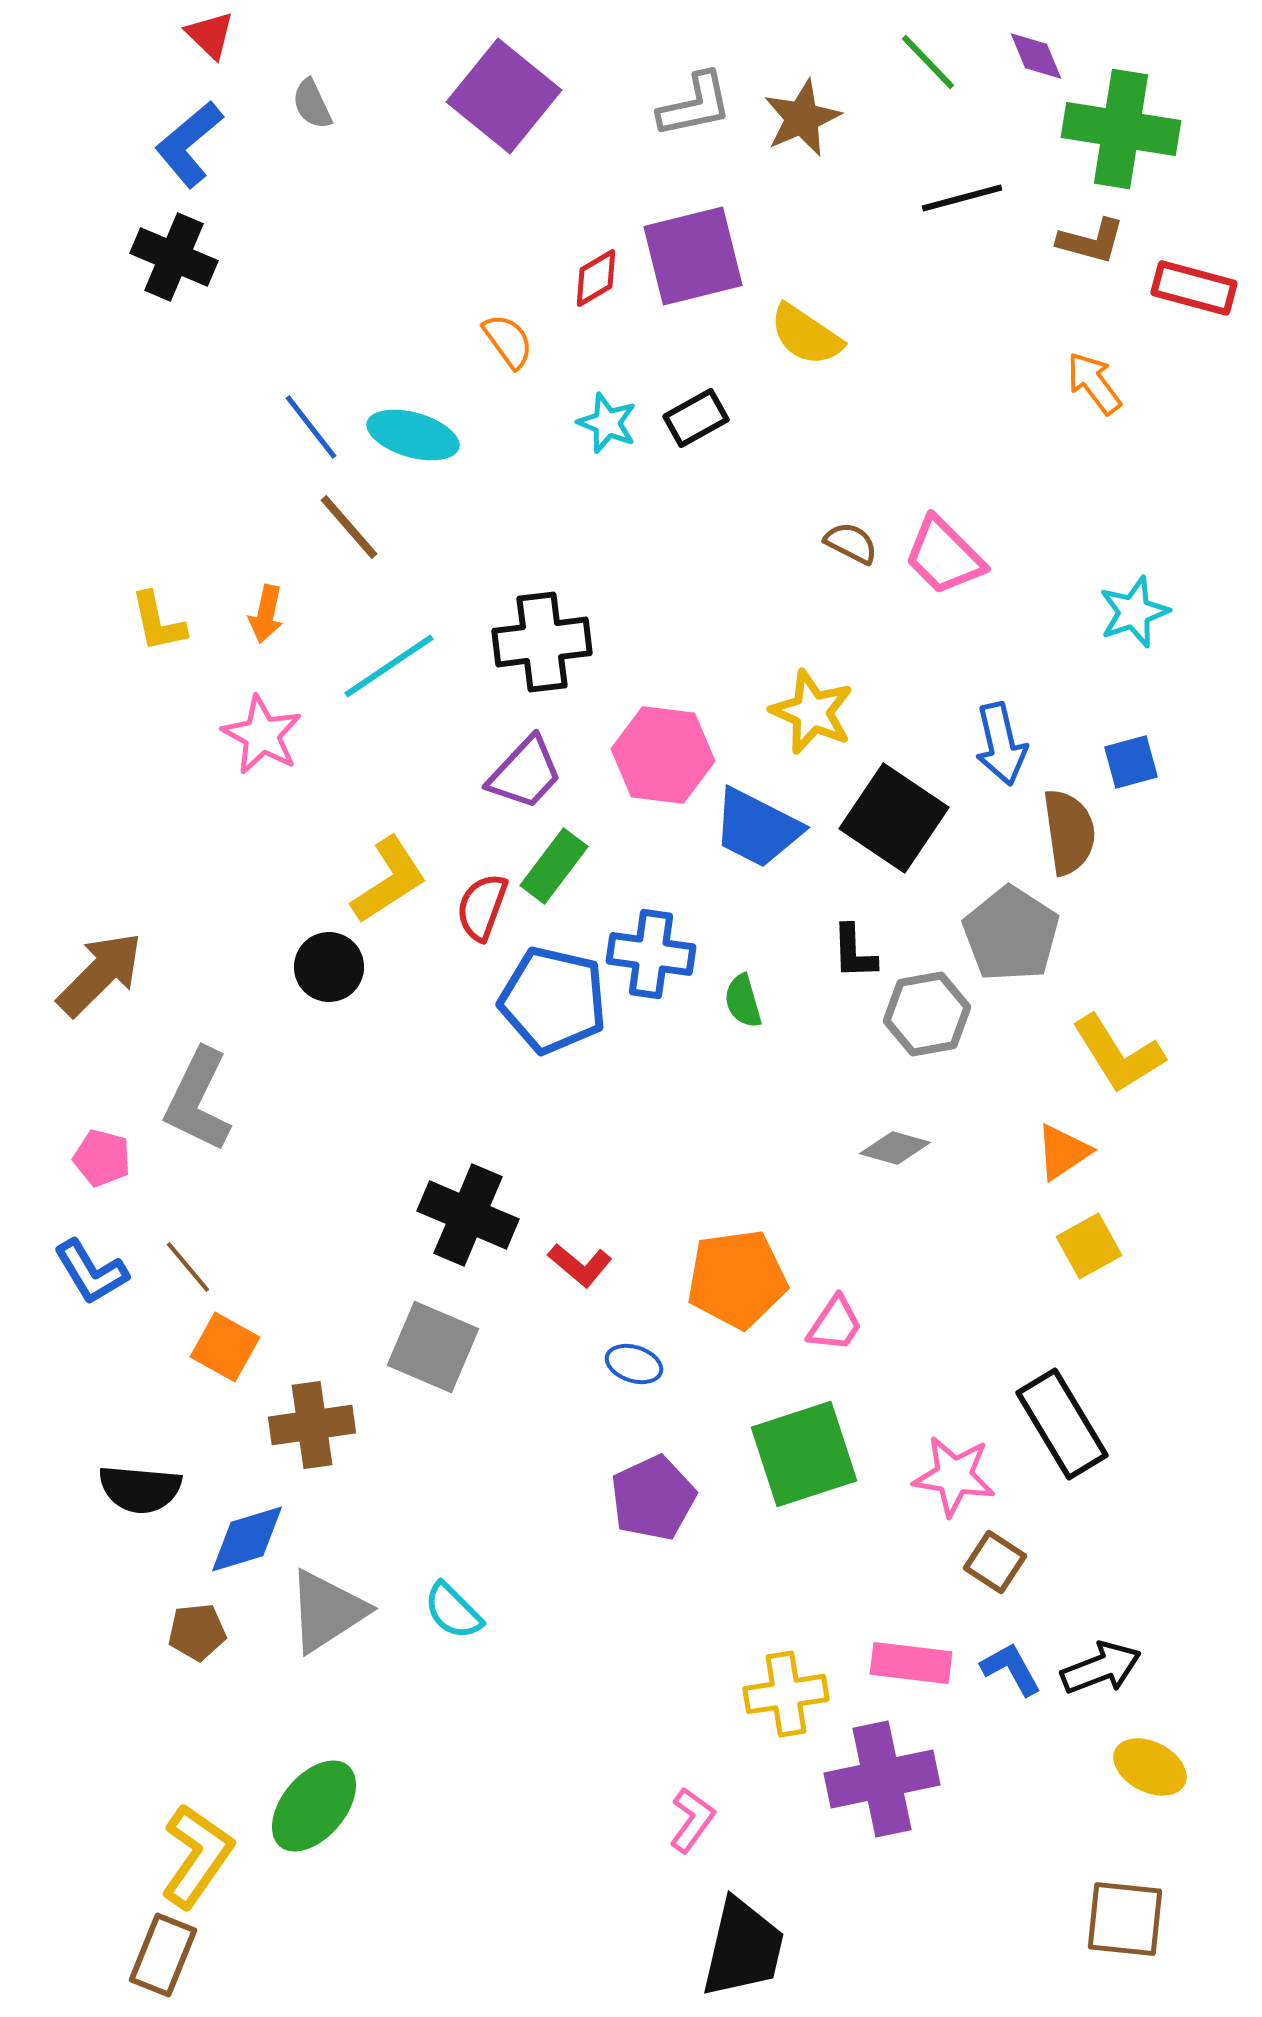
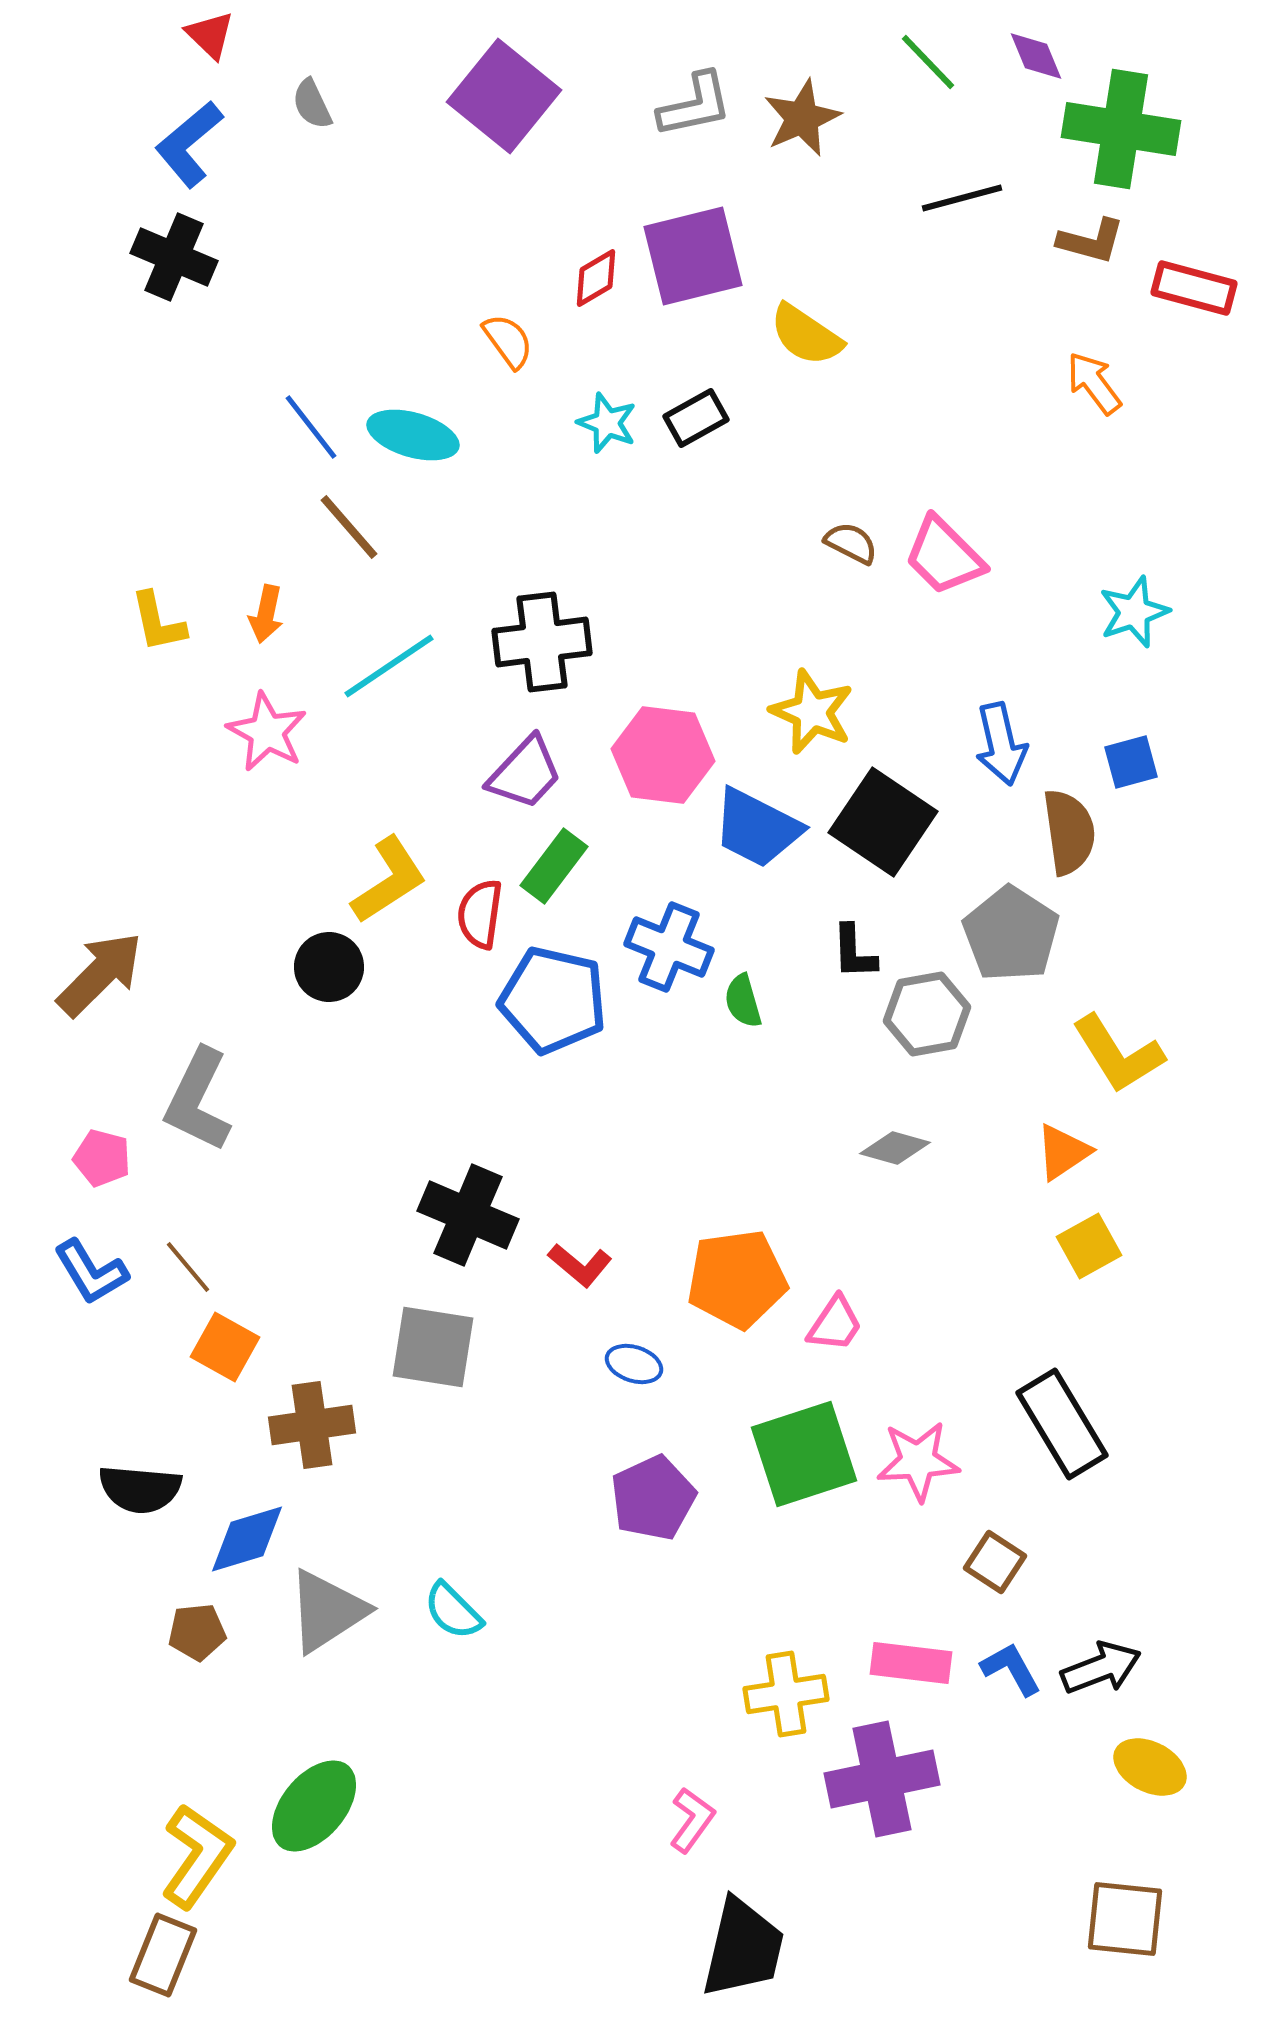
pink star at (262, 735): moved 5 px right, 3 px up
black square at (894, 818): moved 11 px left, 4 px down
red semicircle at (482, 907): moved 2 px left, 7 px down; rotated 12 degrees counterclockwise
blue cross at (651, 954): moved 18 px right, 7 px up; rotated 14 degrees clockwise
gray square at (433, 1347): rotated 14 degrees counterclockwise
pink star at (954, 1476): moved 36 px left, 15 px up; rotated 12 degrees counterclockwise
